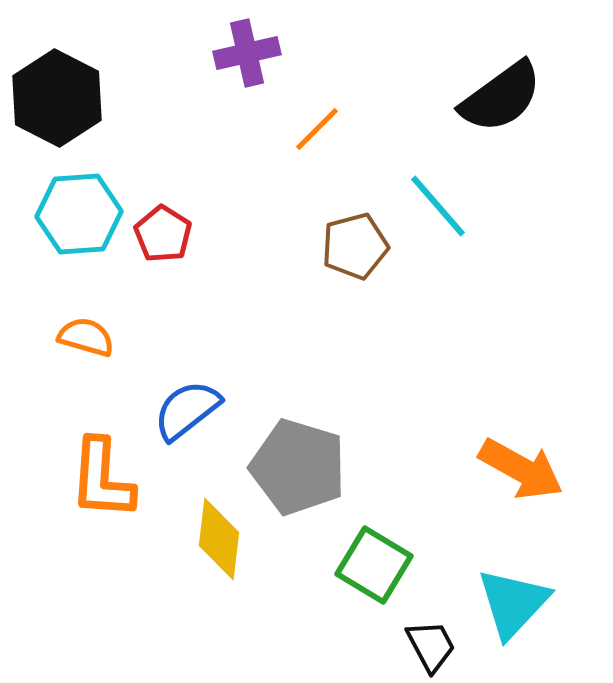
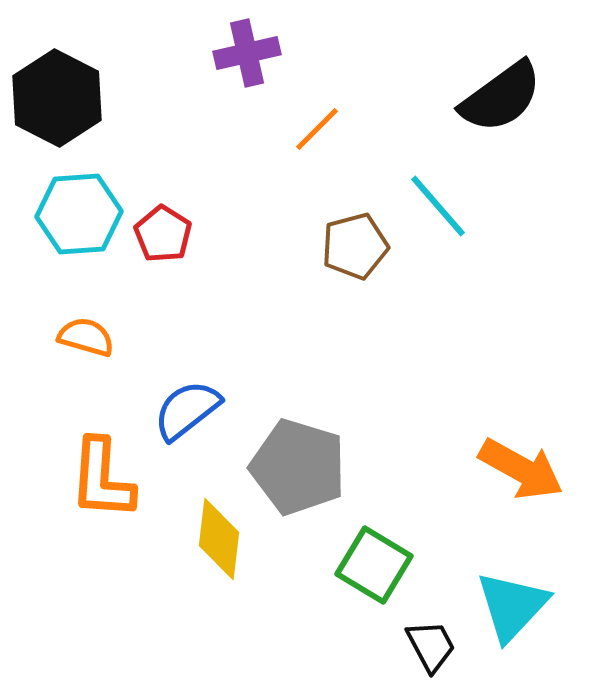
cyan triangle: moved 1 px left, 3 px down
